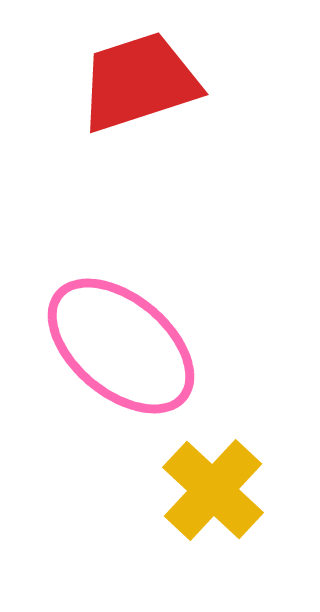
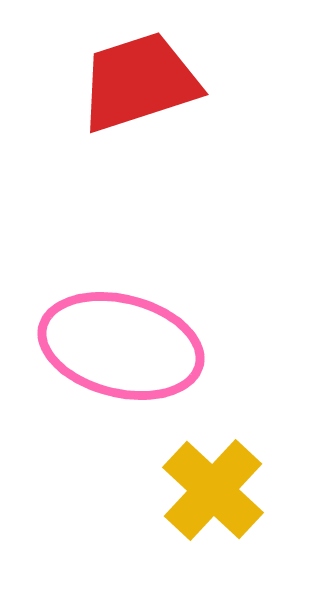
pink ellipse: rotated 26 degrees counterclockwise
